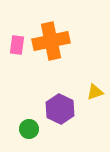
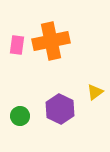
yellow triangle: rotated 18 degrees counterclockwise
green circle: moved 9 px left, 13 px up
